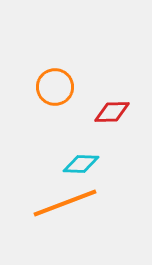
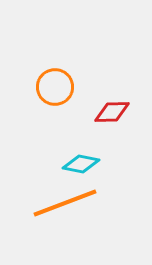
cyan diamond: rotated 9 degrees clockwise
